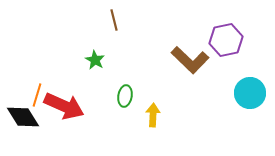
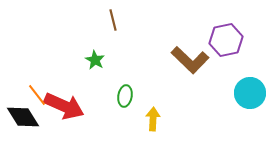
brown line: moved 1 px left
orange line: rotated 55 degrees counterclockwise
yellow arrow: moved 4 px down
